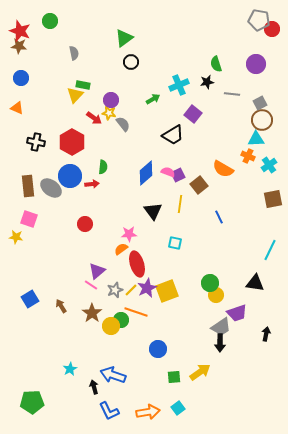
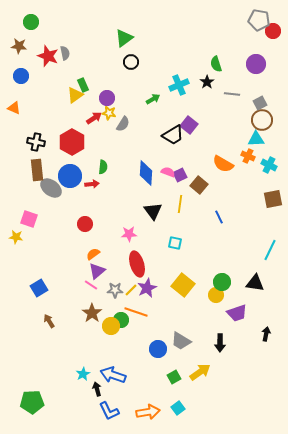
green circle at (50, 21): moved 19 px left, 1 px down
red circle at (272, 29): moved 1 px right, 2 px down
red star at (20, 31): moved 28 px right, 25 px down
gray semicircle at (74, 53): moved 9 px left
blue circle at (21, 78): moved 2 px up
black star at (207, 82): rotated 24 degrees counterclockwise
green rectangle at (83, 85): rotated 56 degrees clockwise
yellow triangle at (75, 95): rotated 12 degrees clockwise
purple circle at (111, 100): moved 4 px left, 2 px up
orange triangle at (17, 108): moved 3 px left
purple square at (193, 114): moved 4 px left, 11 px down
red arrow at (94, 118): rotated 70 degrees counterclockwise
gray semicircle at (123, 124): rotated 70 degrees clockwise
cyan cross at (269, 165): rotated 28 degrees counterclockwise
orange semicircle at (223, 169): moved 5 px up
blue diamond at (146, 173): rotated 45 degrees counterclockwise
purple square at (178, 175): moved 2 px right
brown square at (199, 185): rotated 12 degrees counterclockwise
brown rectangle at (28, 186): moved 9 px right, 16 px up
orange semicircle at (121, 249): moved 28 px left, 5 px down
green circle at (210, 283): moved 12 px right, 1 px up
gray star at (115, 290): rotated 21 degrees clockwise
yellow square at (167, 291): moved 16 px right, 6 px up; rotated 30 degrees counterclockwise
blue square at (30, 299): moved 9 px right, 11 px up
brown arrow at (61, 306): moved 12 px left, 15 px down
gray trapezoid at (221, 327): moved 40 px left, 14 px down; rotated 65 degrees clockwise
cyan star at (70, 369): moved 13 px right, 5 px down
green square at (174, 377): rotated 24 degrees counterclockwise
black arrow at (94, 387): moved 3 px right, 2 px down
